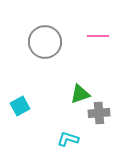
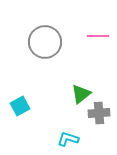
green triangle: moved 1 px right; rotated 20 degrees counterclockwise
